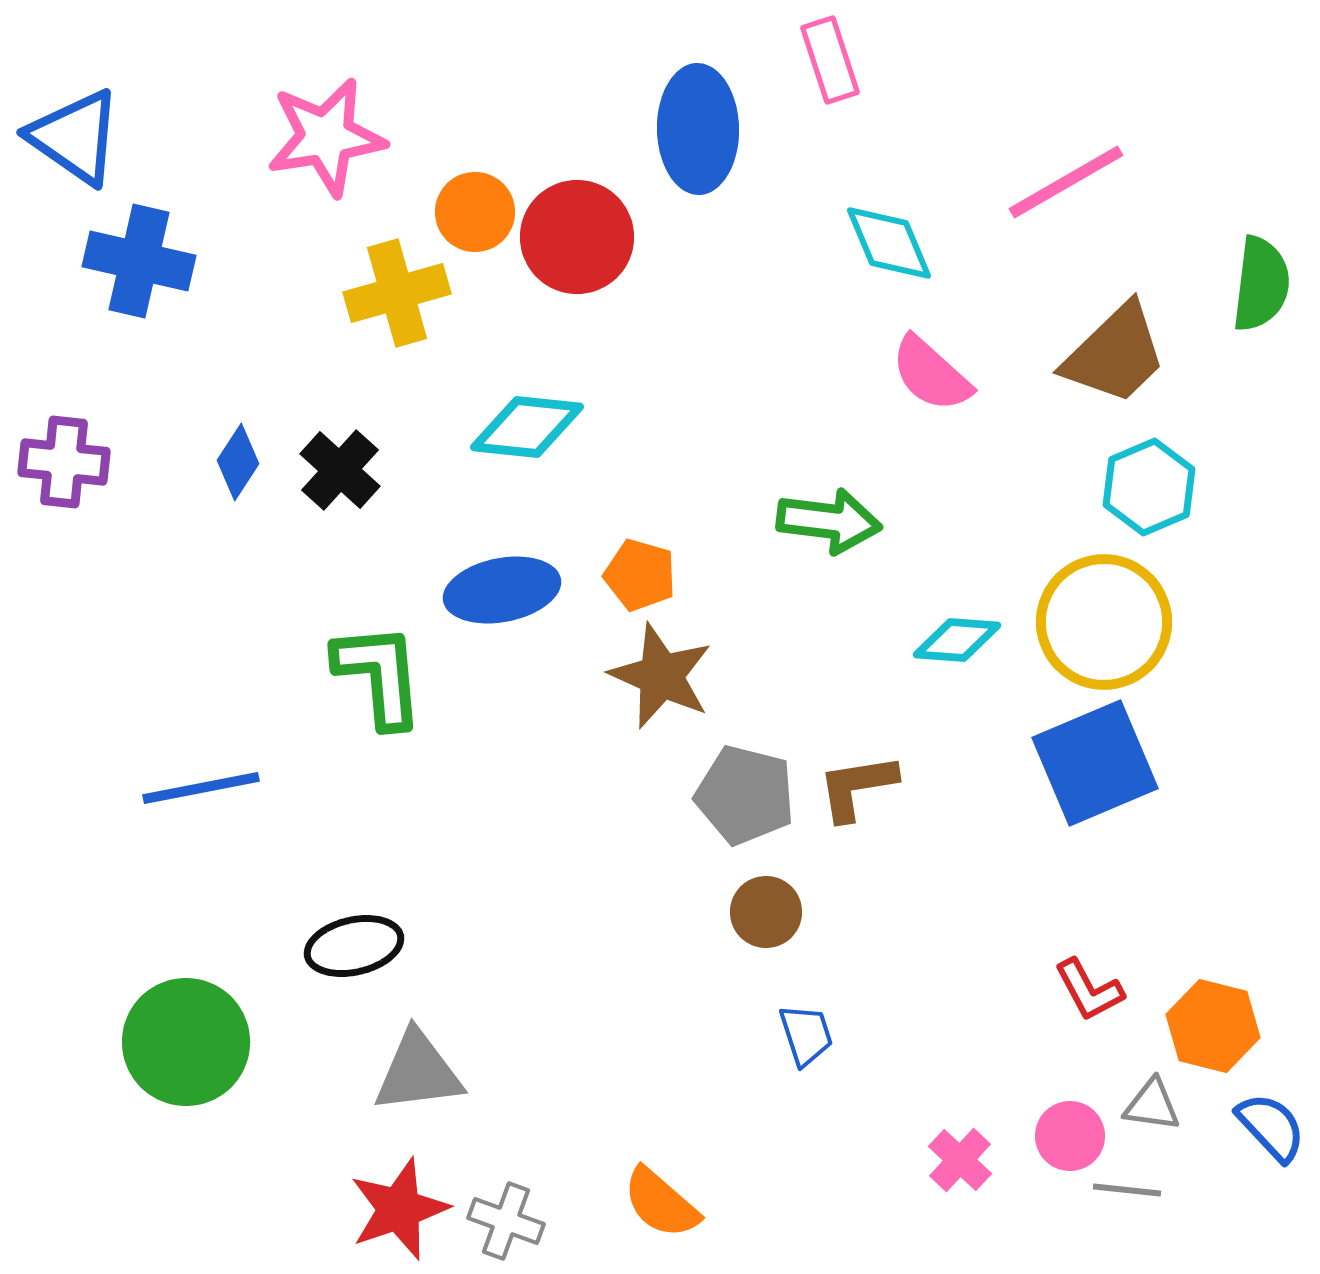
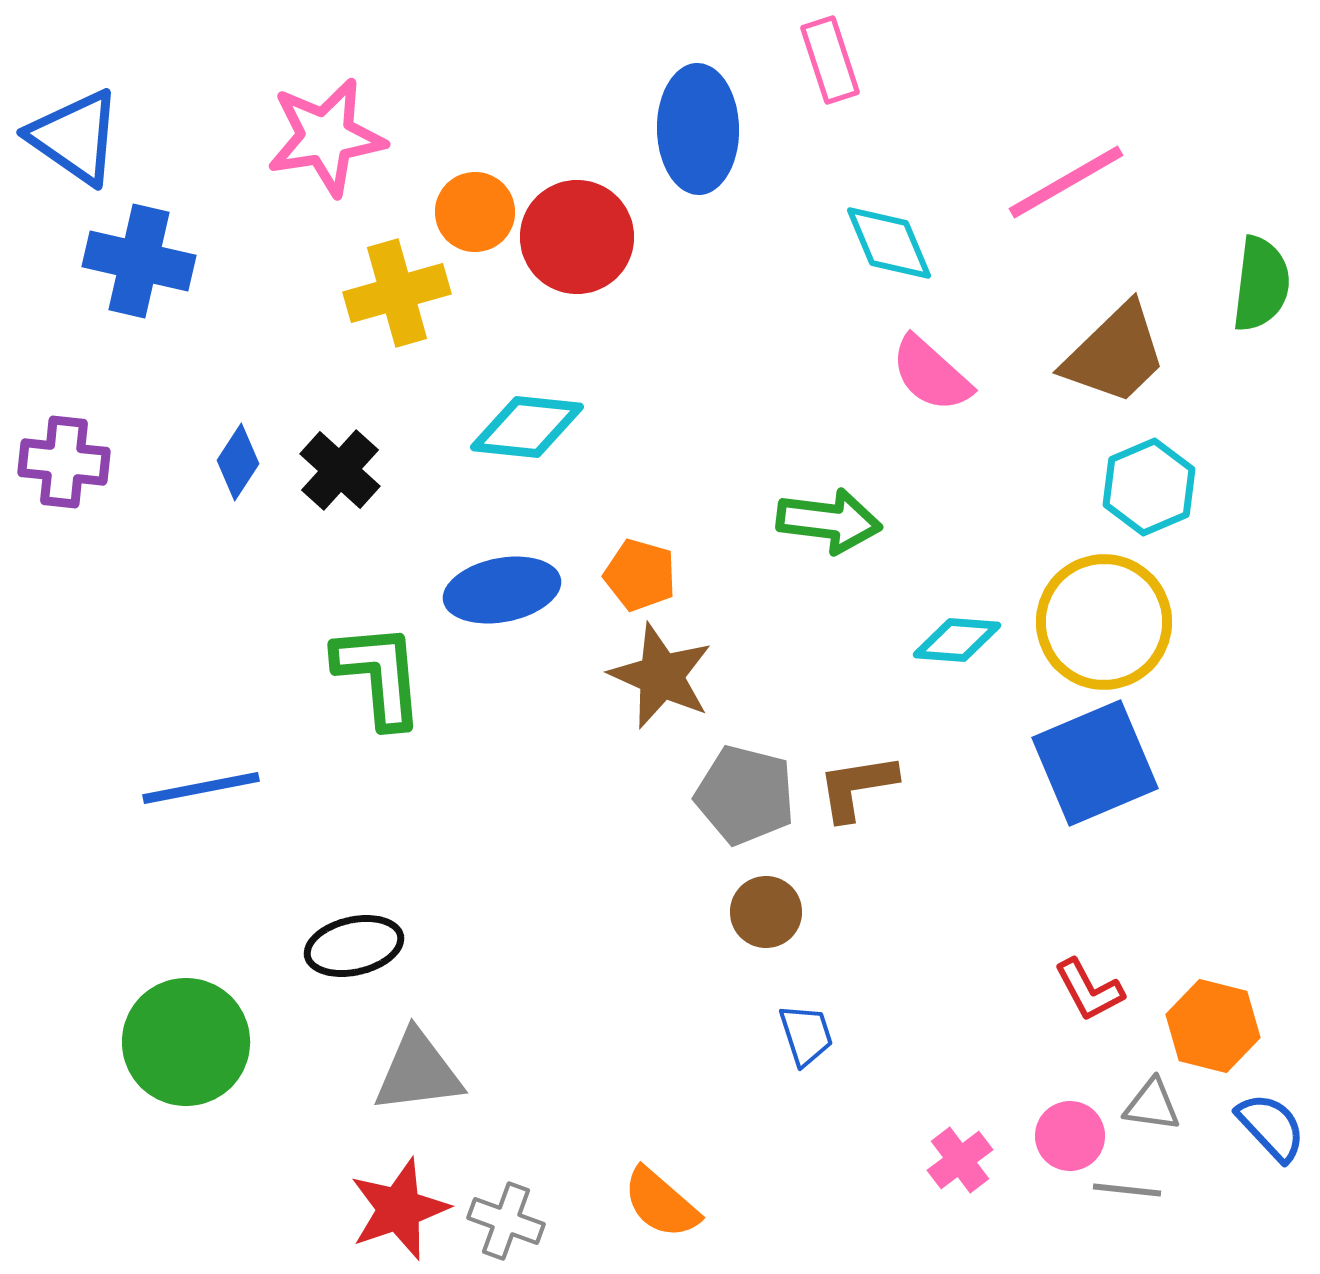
pink cross at (960, 1160): rotated 10 degrees clockwise
